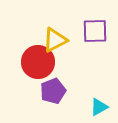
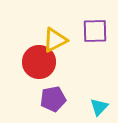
red circle: moved 1 px right
purple pentagon: moved 8 px down; rotated 10 degrees clockwise
cyan triangle: rotated 18 degrees counterclockwise
